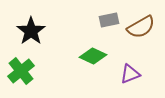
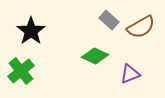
gray rectangle: rotated 54 degrees clockwise
green diamond: moved 2 px right
